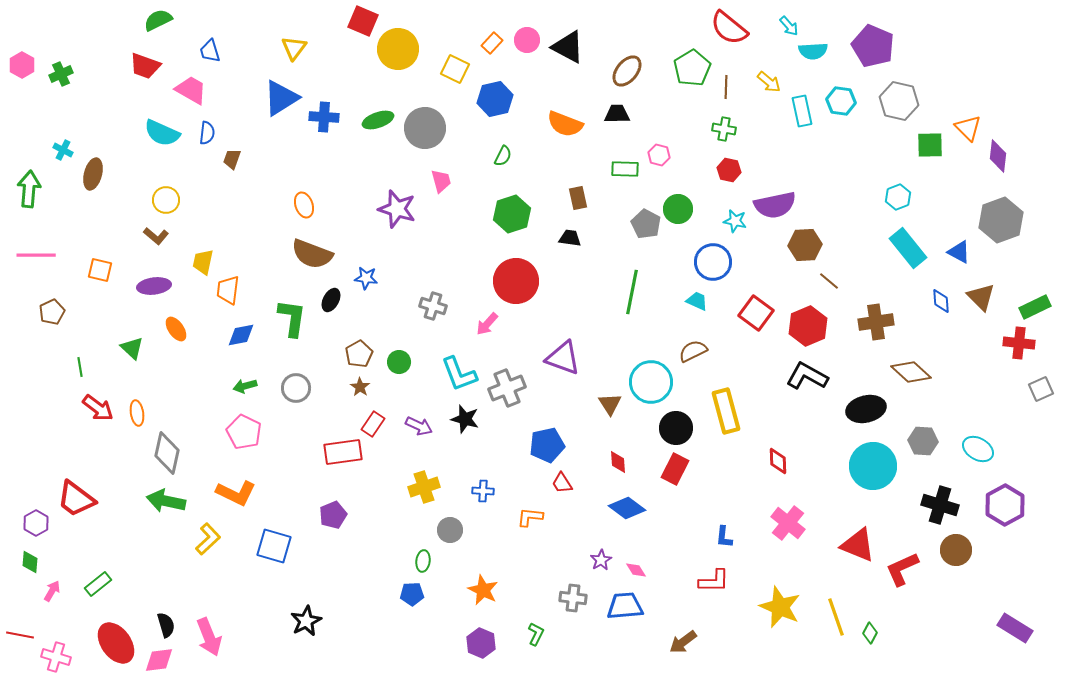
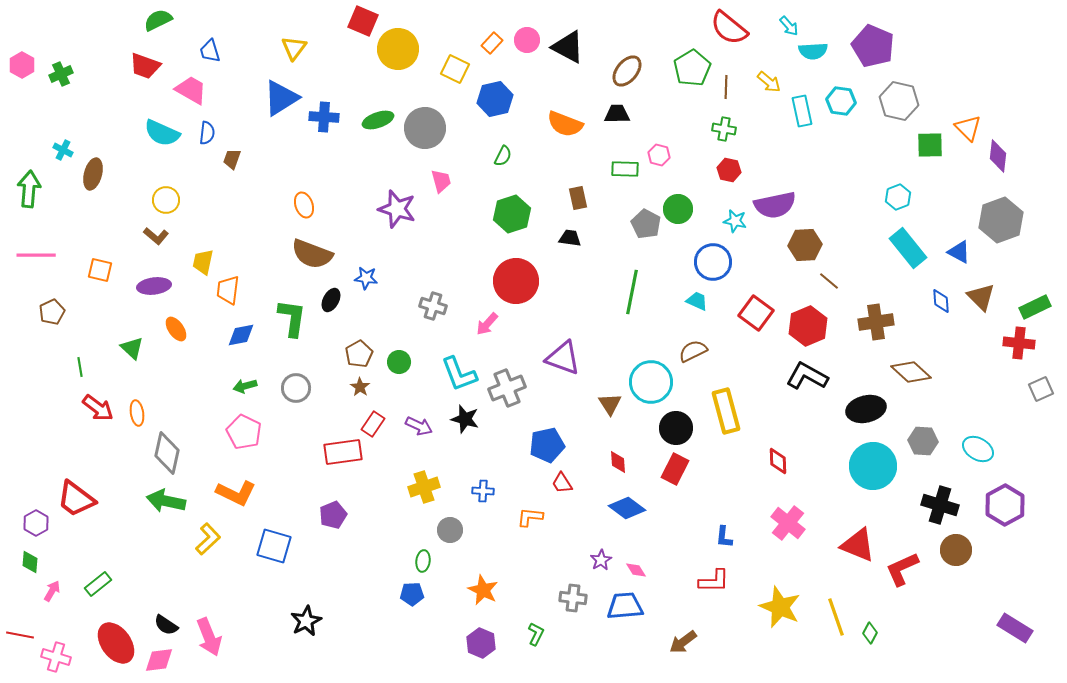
black semicircle at (166, 625): rotated 140 degrees clockwise
